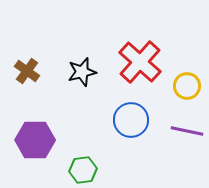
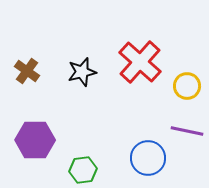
blue circle: moved 17 px right, 38 px down
